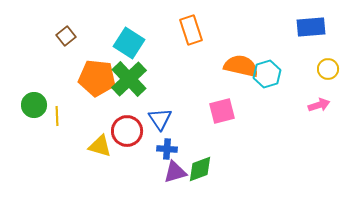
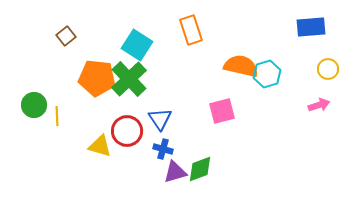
cyan square: moved 8 px right, 2 px down
blue cross: moved 4 px left; rotated 12 degrees clockwise
